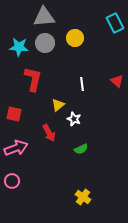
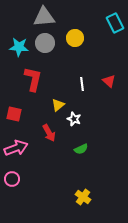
red triangle: moved 8 px left
pink circle: moved 2 px up
